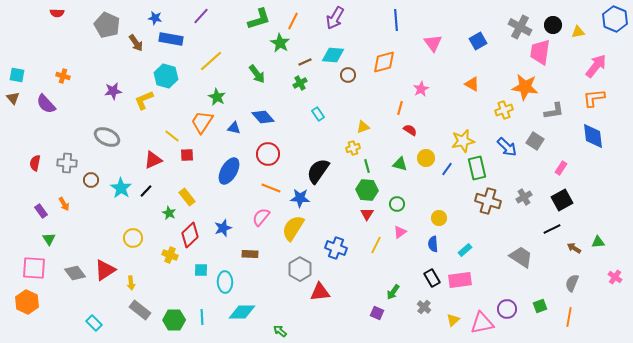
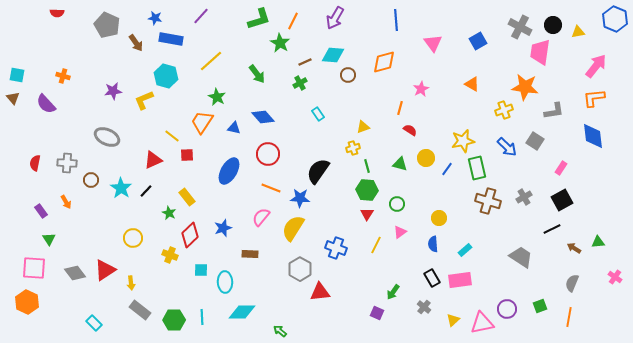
orange arrow at (64, 204): moved 2 px right, 2 px up
